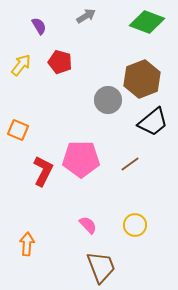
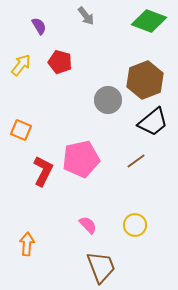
gray arrow: rotated 84 degrees clockwise
green diamond: moved 2 px right, 1 px up
brown hexagon: moved 3 px right, 1 px down
orange square: moved 3 px right
pink pentagon: rotated 12 degrees counterclockwise
brown line: moved 6 px right, 3 px up
